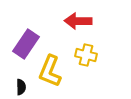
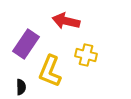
red arrow: moved 12 px left; rotated 12 degrees clockwise
